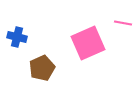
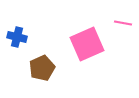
pink square: moved 1 px left, 1 px down
